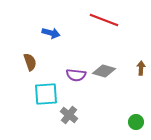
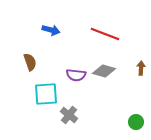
red line: moved 1 px right, 14 px down
blue arrow: moved 3 px up
